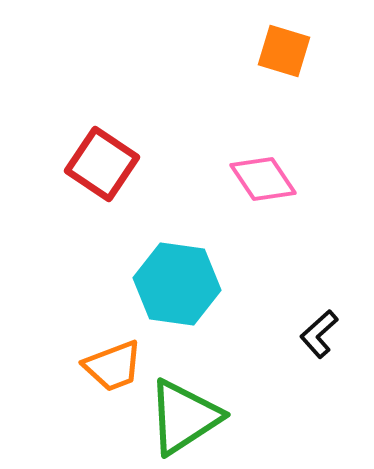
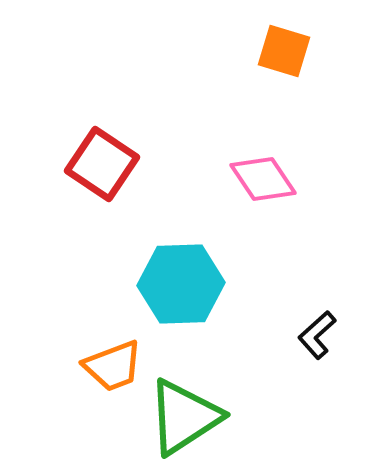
cyan hexagon: moved 4 px right; rotated 10 degrees counterclockwise
black L-shape: moved 2 px left, 1 px down
